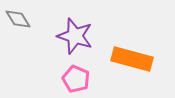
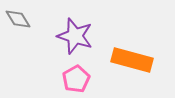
orange rectangle: moved 1 px down
pink pentagon: rotated 20 degrees clockwise
